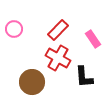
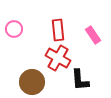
red rectangle: rotated 50 degrees counterclockwise
pink rectangle: moved 4 px up
black L-shape: moved 4 px left, 3 px down
